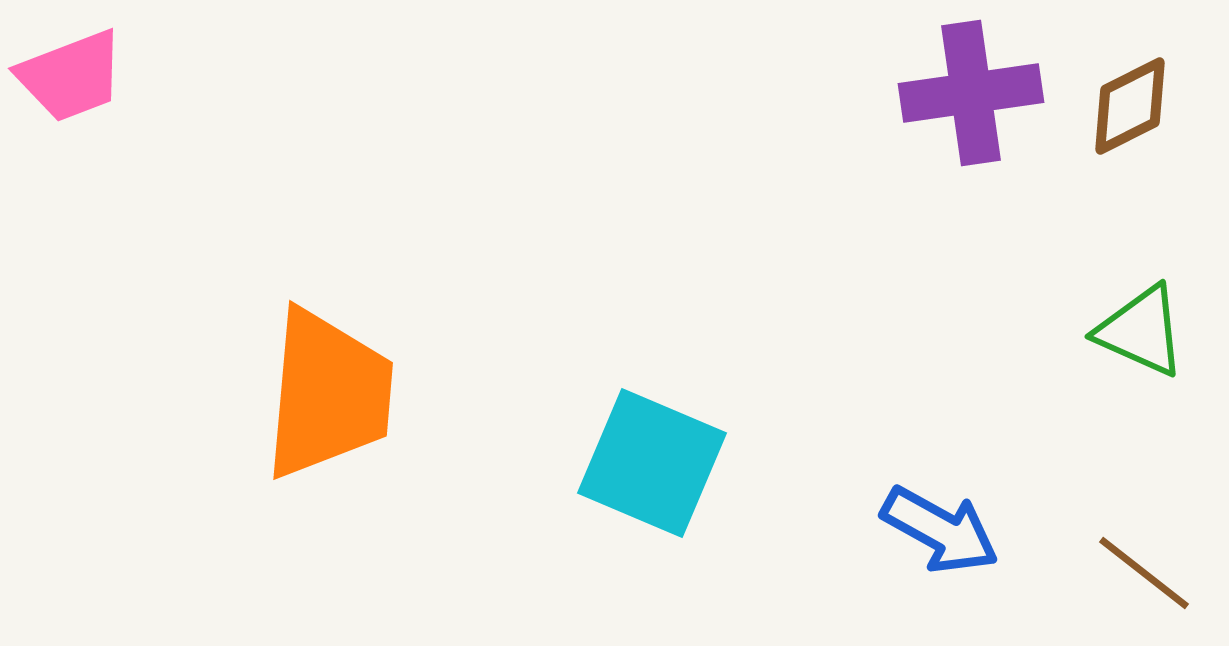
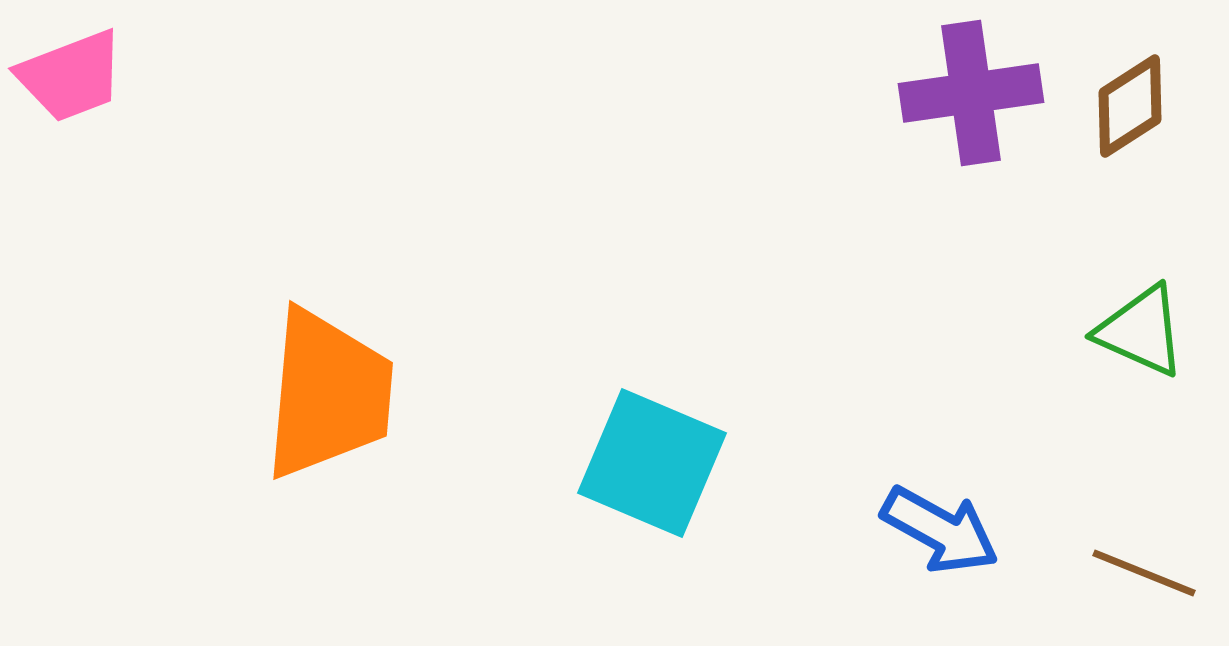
brown diamond: rotated 6 degrees counterclockwise
brown line: rotated 16 degrees counterclockwise
